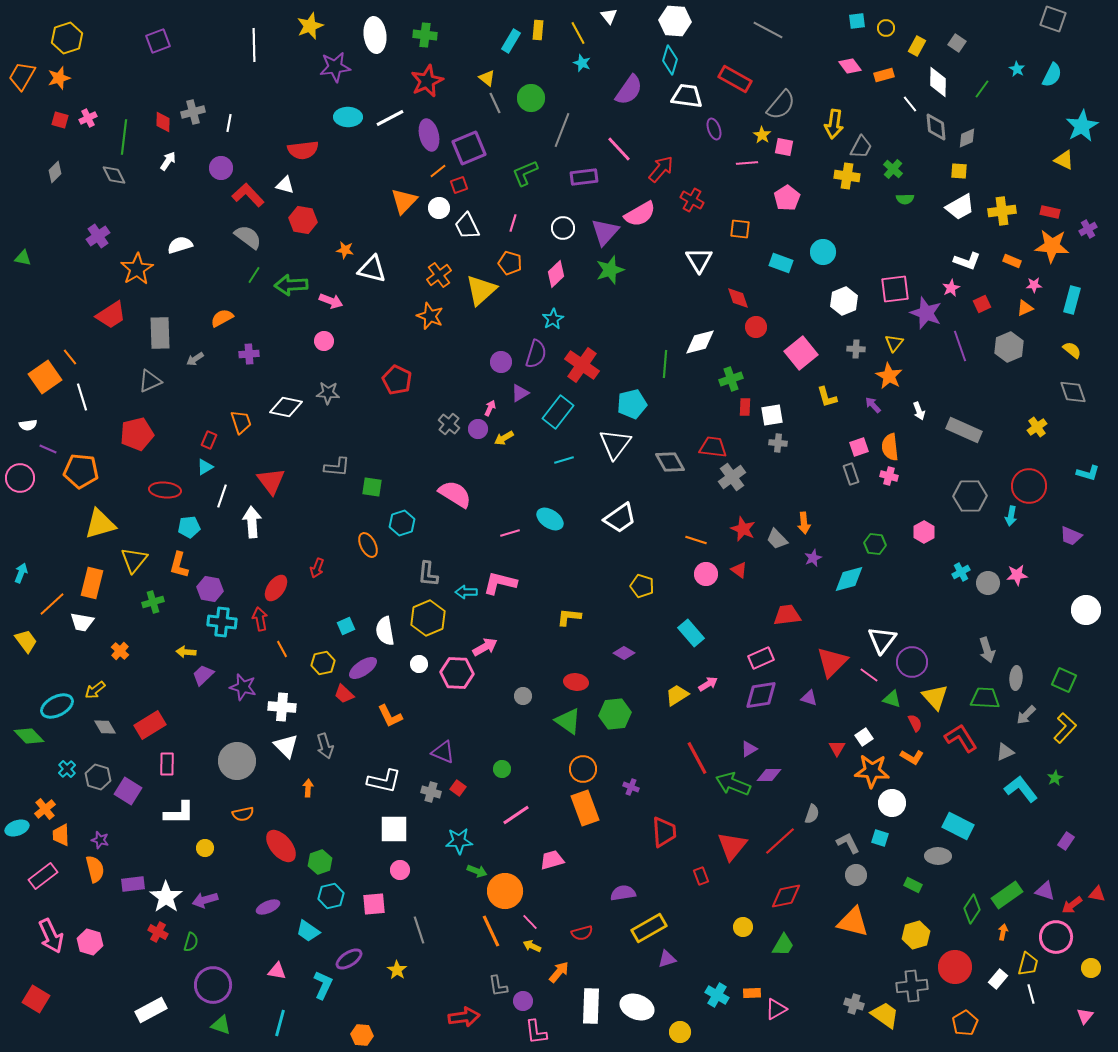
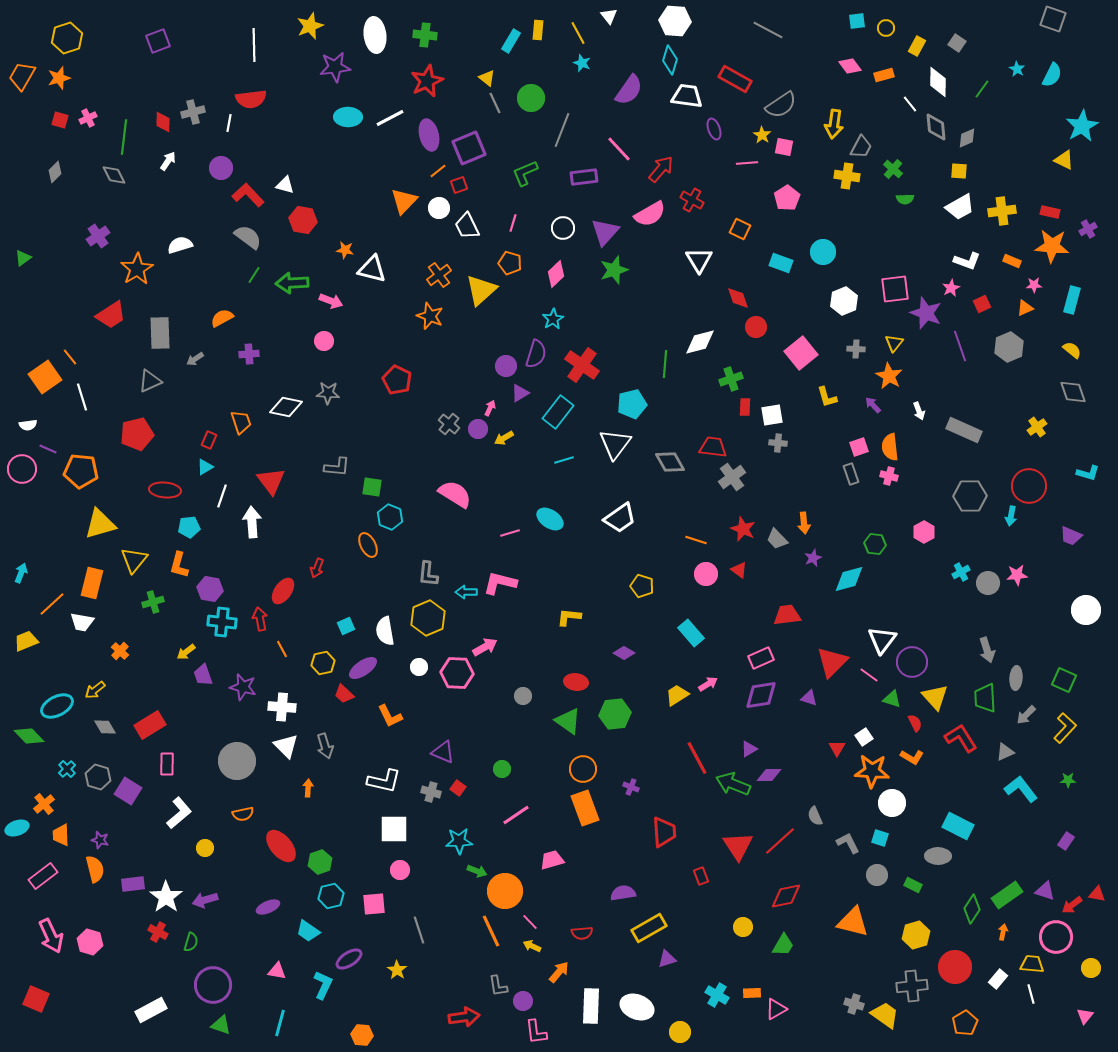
gray semicircle at (781, 105): rotated 16 degrees clockwise
red semicircle at (303, 150): moved 52 px left, 51 px up
pink semicircle at (640, 214): moved 10 px right
orange square at (740, 229): rotated 20 degrees clockwise
green triangle at (23, 258): rotated 48 degrees counterclockwise
green star at (610, 270): moved 4 px right
green arrow at (291, 285): moved 1 px right, 2 px up
purple circle at (501, 362): moved 5 px right, 4 px down
pink circle at (20, 478): moved 2 px right, 9 px up
cyan hexagon at (402, 523): moved 12 px left, 6 px up; rotated 20 degrees counterclockwise
red ellipse at (276, 588): moved 7 px right, 3 px down
yellow trapezoid at (26, 641): rotated 75 degrees counterclockwise
yellow arrow at (186, 652): rotated 42 degrees counterclockwise
white circle at (419, 664): moved 3 px down
purple trapezoid at (203, 675): rotated 65 degrees counterclockwise
green trapezoid at (985, 698): rotated 96 degrees counterclockwise
green star at (1055, 778): moved 13 px right, 2 px down; rotated 28 degrees clockwise
orange cross at (45, 809): moved 1 px left, 5 px up
white L-shape at (179, 813): rotated 40 degrees counterclockwise
gray semicircle at (812, 814): moved 3 px right, 2 px down; rotated 138 degrees clockwise
red triangle at (732, 846): moved 6 px right; rotated 12 degrees counterclockwise
gray circle at (856, 875): moved 21 px right
red semicircle at (582, 933): rotated 10 degrees clockwise
yellow trapezoid at (1028, 964): moved 4 px right; rotated 100 degrees counterclockwise
red square at (36, 999): rotated 8 degrees counterclockwise
